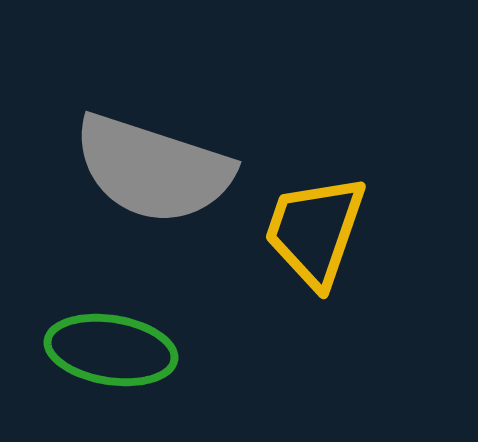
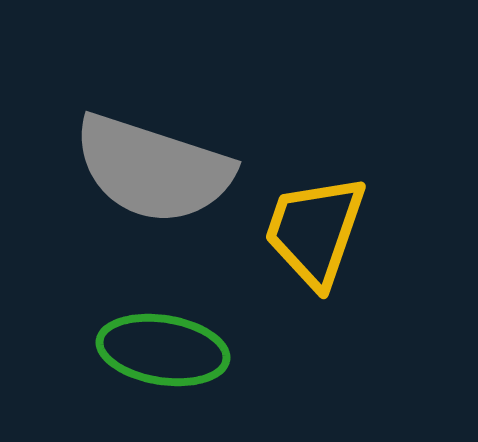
green ellipse: moved 52 px right
